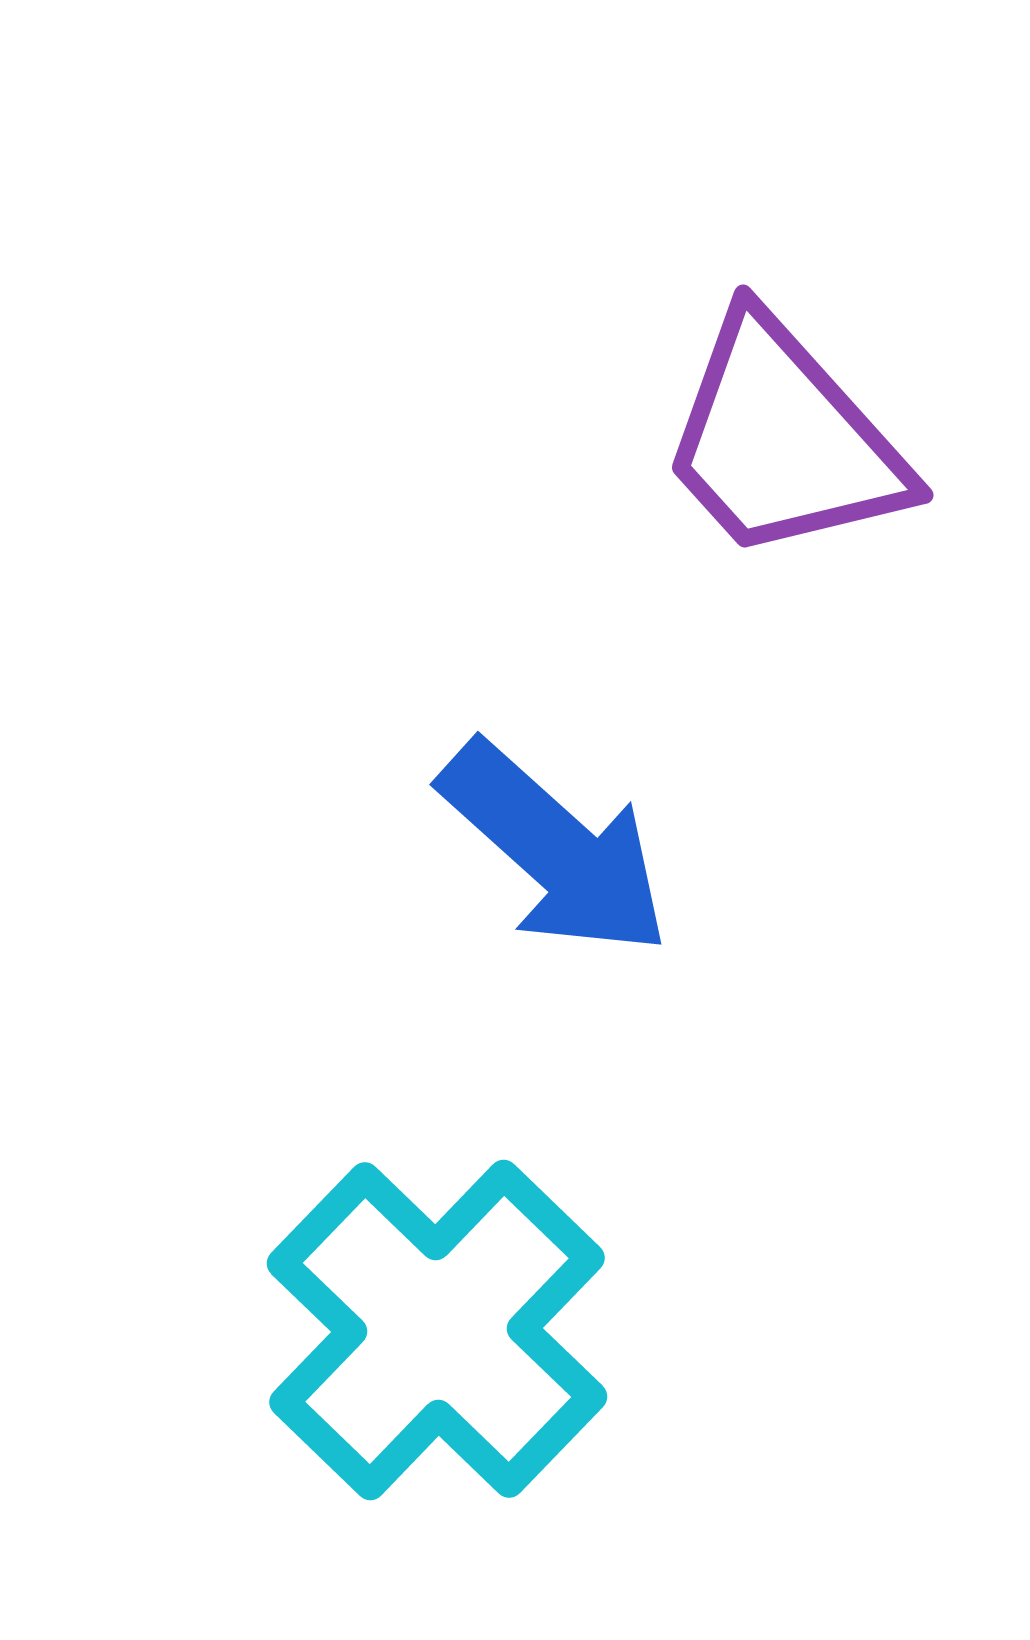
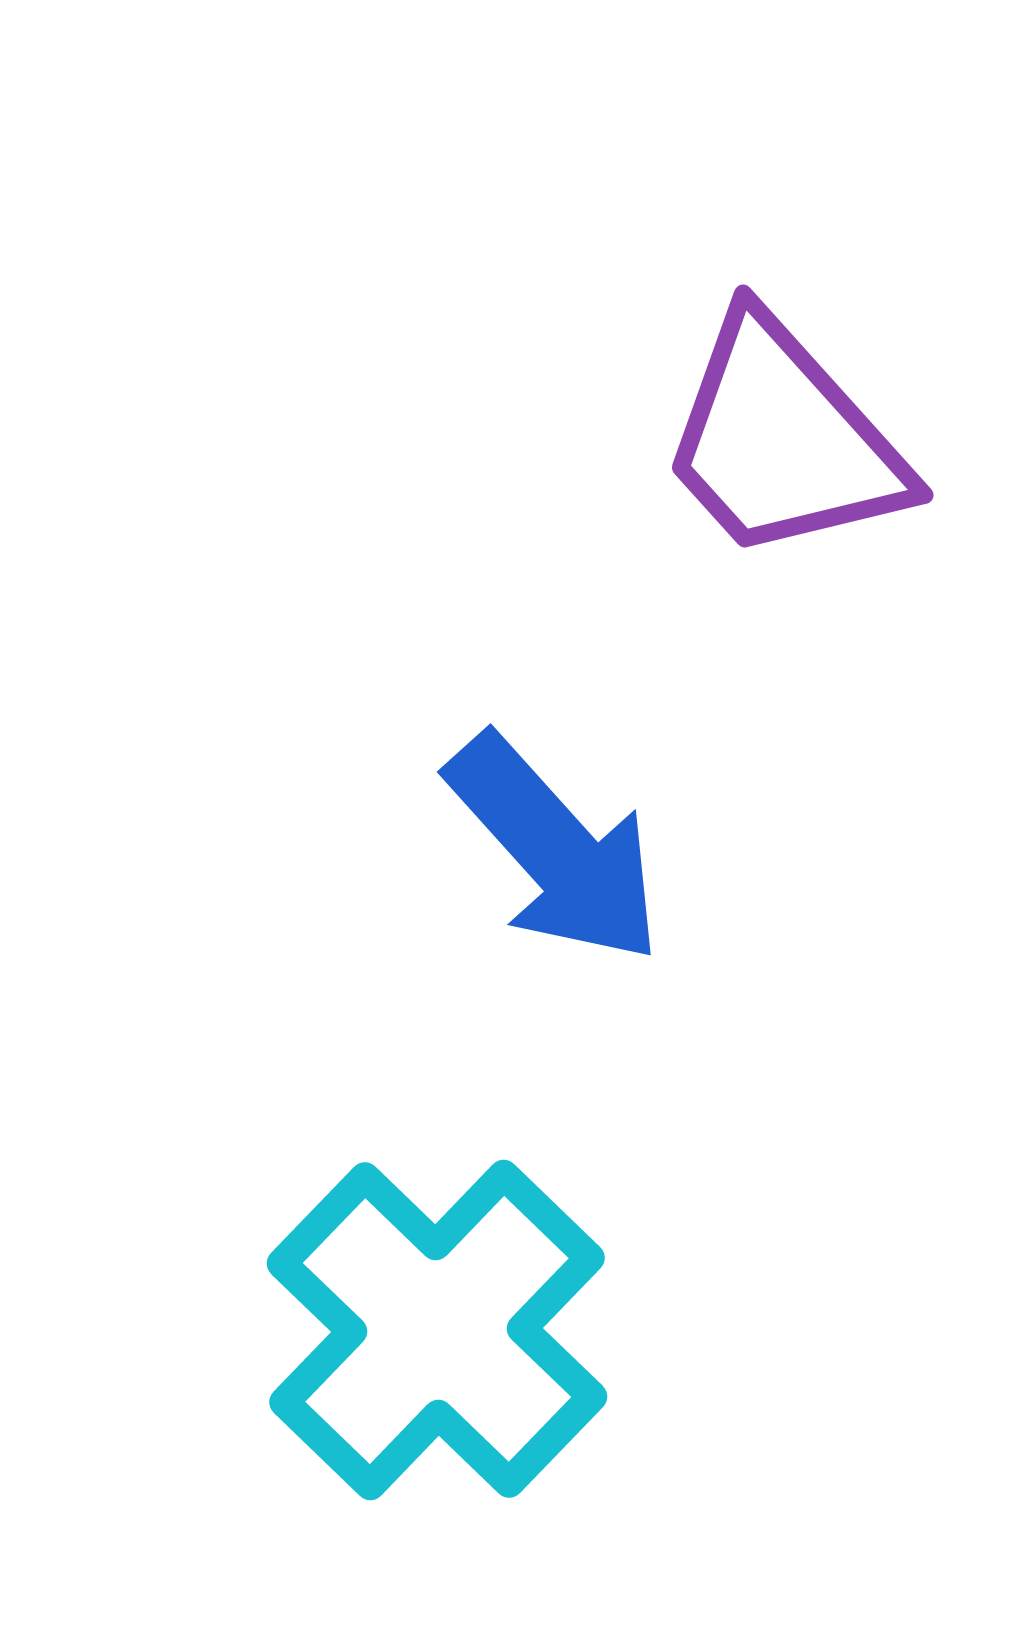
blue arrow: rotated 6 degrees clockwise
